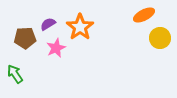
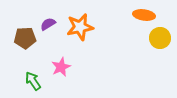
orange ellipse: rotated 35 degrees clockwise
orange star: rotated 24 degrees clockwise
pink star: moved 5 px right, 19 px down
green arrow: moved 18 px right, 7 px down
